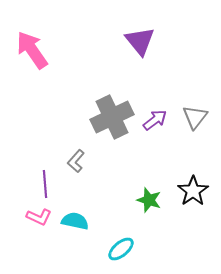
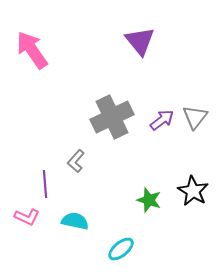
purple arrow: moved 7 px right
black star: rotated 8 degrees counterclockwise
pink L-shape: moved 12 px left
